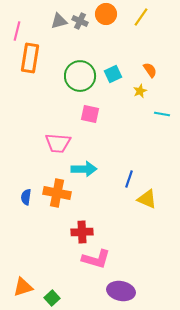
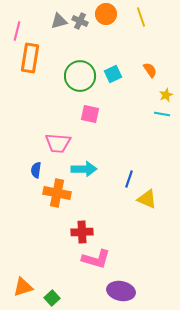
yellow line: rotated 54 degrees counterclockwise
yellow star: moved 26 px right, 4 px down
blue semicircle: moved 10 px right, 27 px up
